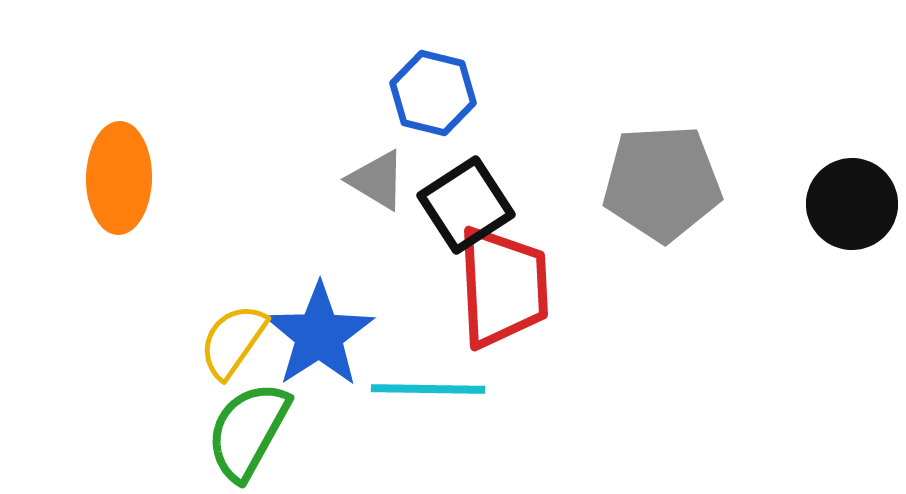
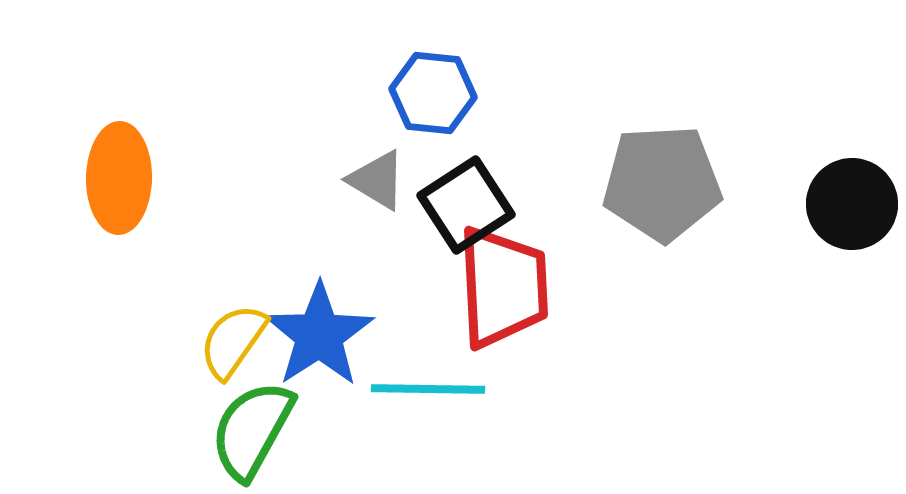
blue hexagon: rotated 8 degrees counterclockwise
green semicircle: moved 4 px right, 1 px up
